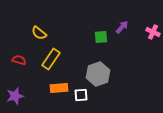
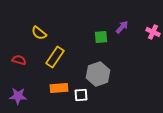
yellow rectangle: moved 4 px right, 2 px up
purple star: moved 3 px right; rotated 18 degrees clockwise
